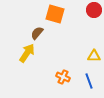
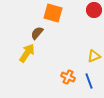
orange square: moved 2 px left, 1 px up
yellow triangle: rotated 24 degrees counterclockwise
orange cross: moved 5 px right
